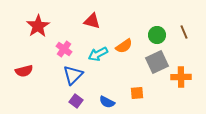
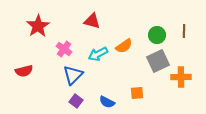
brown line: moved 1 px up; rotated 24 degrees clockwise
gray square: moved 1 px right, 1 px up
